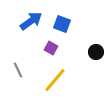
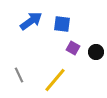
blue square: rotated 12 degrees counterclockwise
purple square: moved 22 px right
gray line: moved 1 px right, 5 px down
